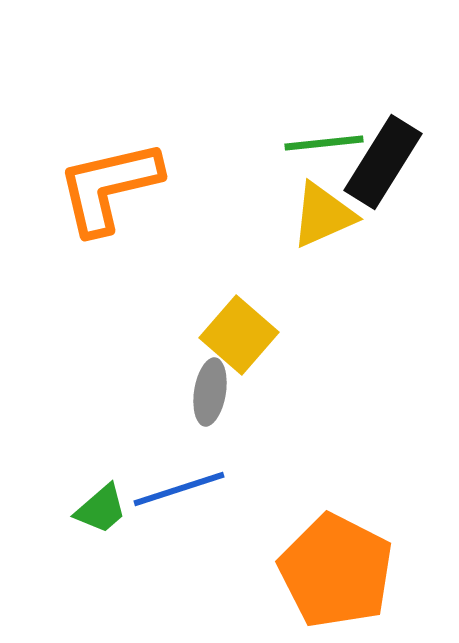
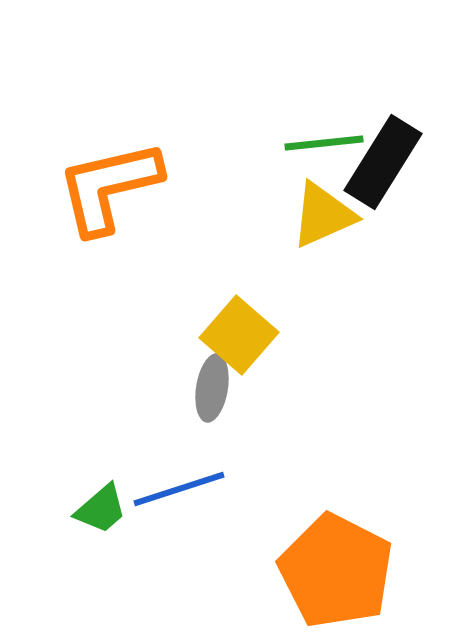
gray ellipse: moved 2 px right, 4 px up
